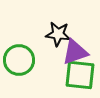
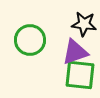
black star: moved 26 px right, 10 px up
green circle: moved 11 px right, 20 px up
